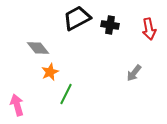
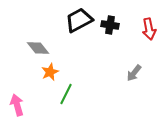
black trapezoid: moved 2 px right, 2 px down
